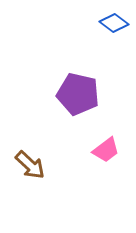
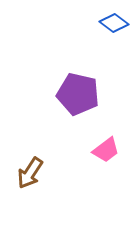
brown arrow: moved 8 px down; rotated 80 degrees clockwise
